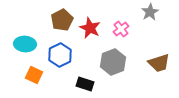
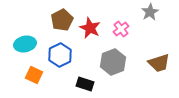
cyan ellipse: rotated 15 degrees counterclockwise
